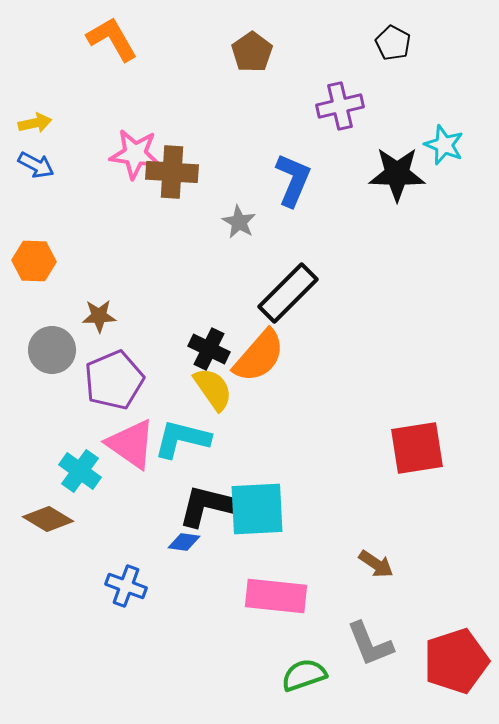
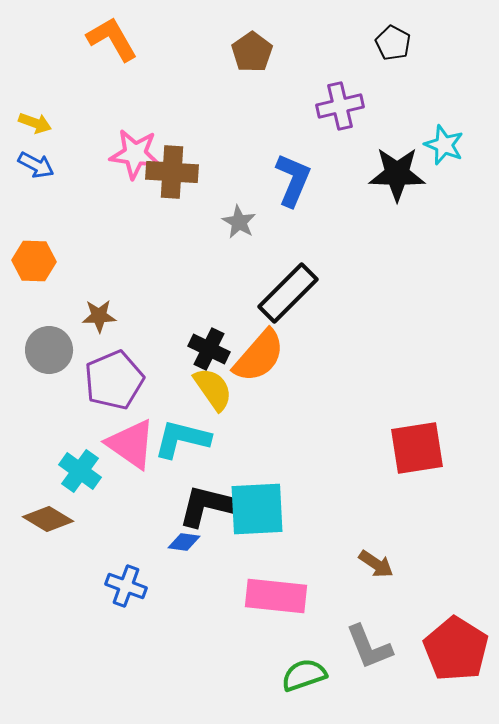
yellow arrow: rotated 32 degrees clockwise
gray circle: moved 3 px left
gray L-shape: moved 1 px left, 3 px down
red pentagon: moved 12 px up; rotated 22 degrees counterclockwise
